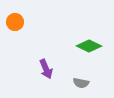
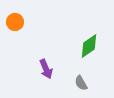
green diamond: rotated 60 degrees counterclockwise
gray semicircle: rotated 49 degrees clockwise
